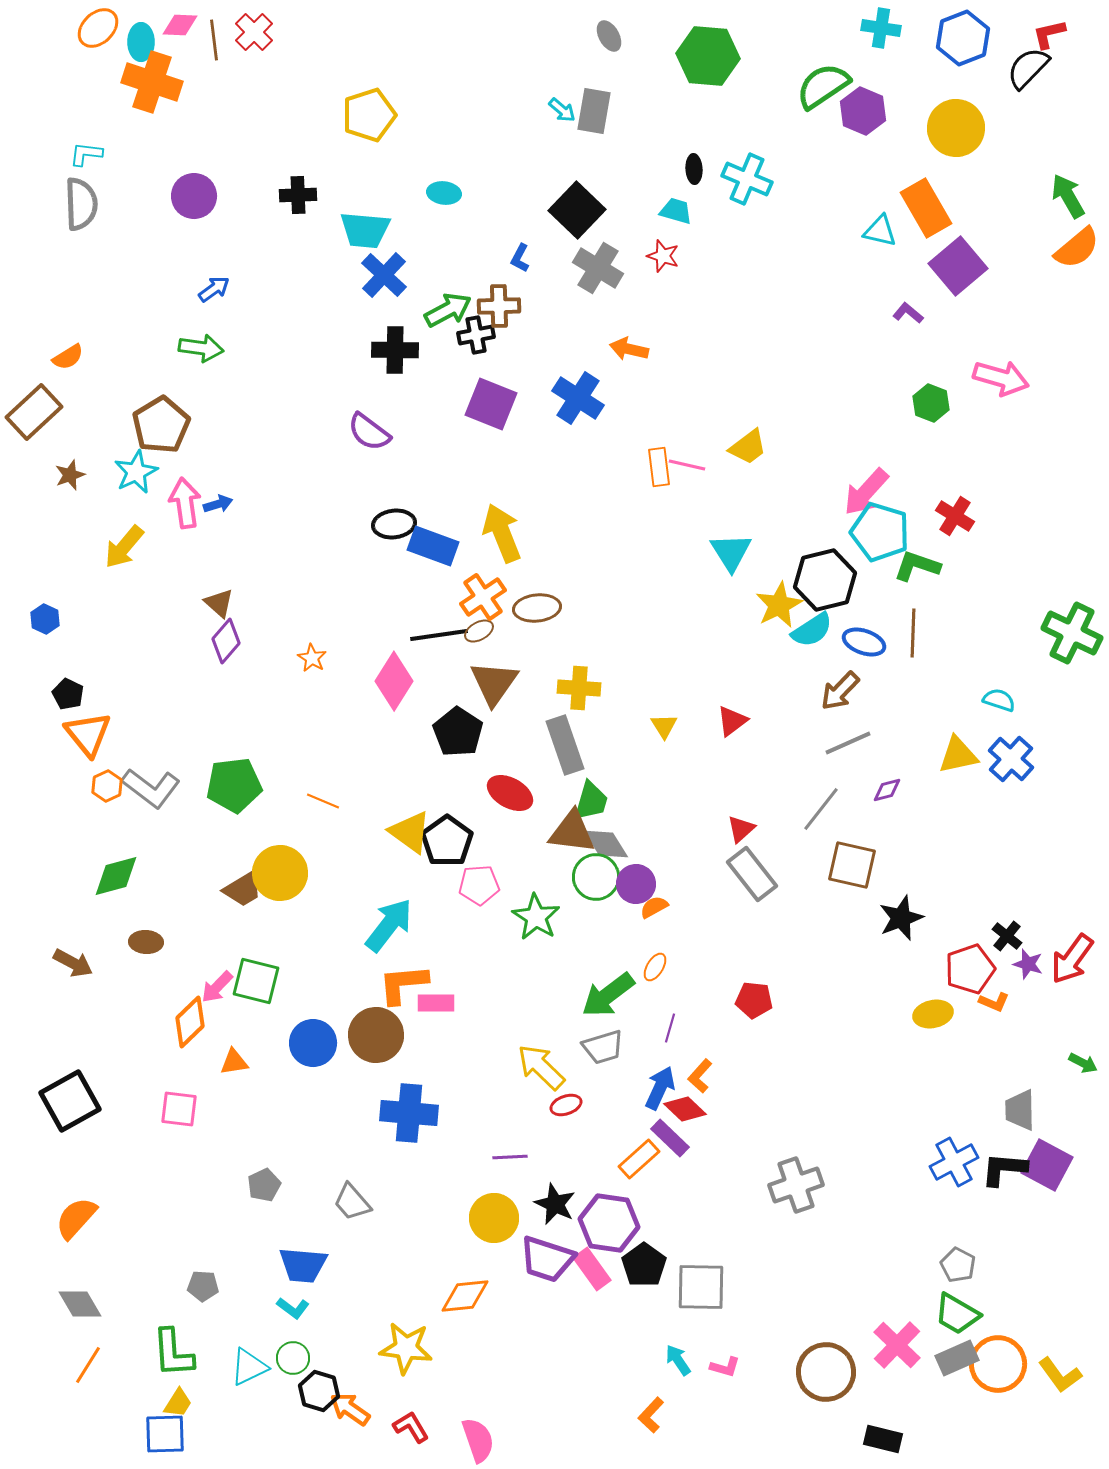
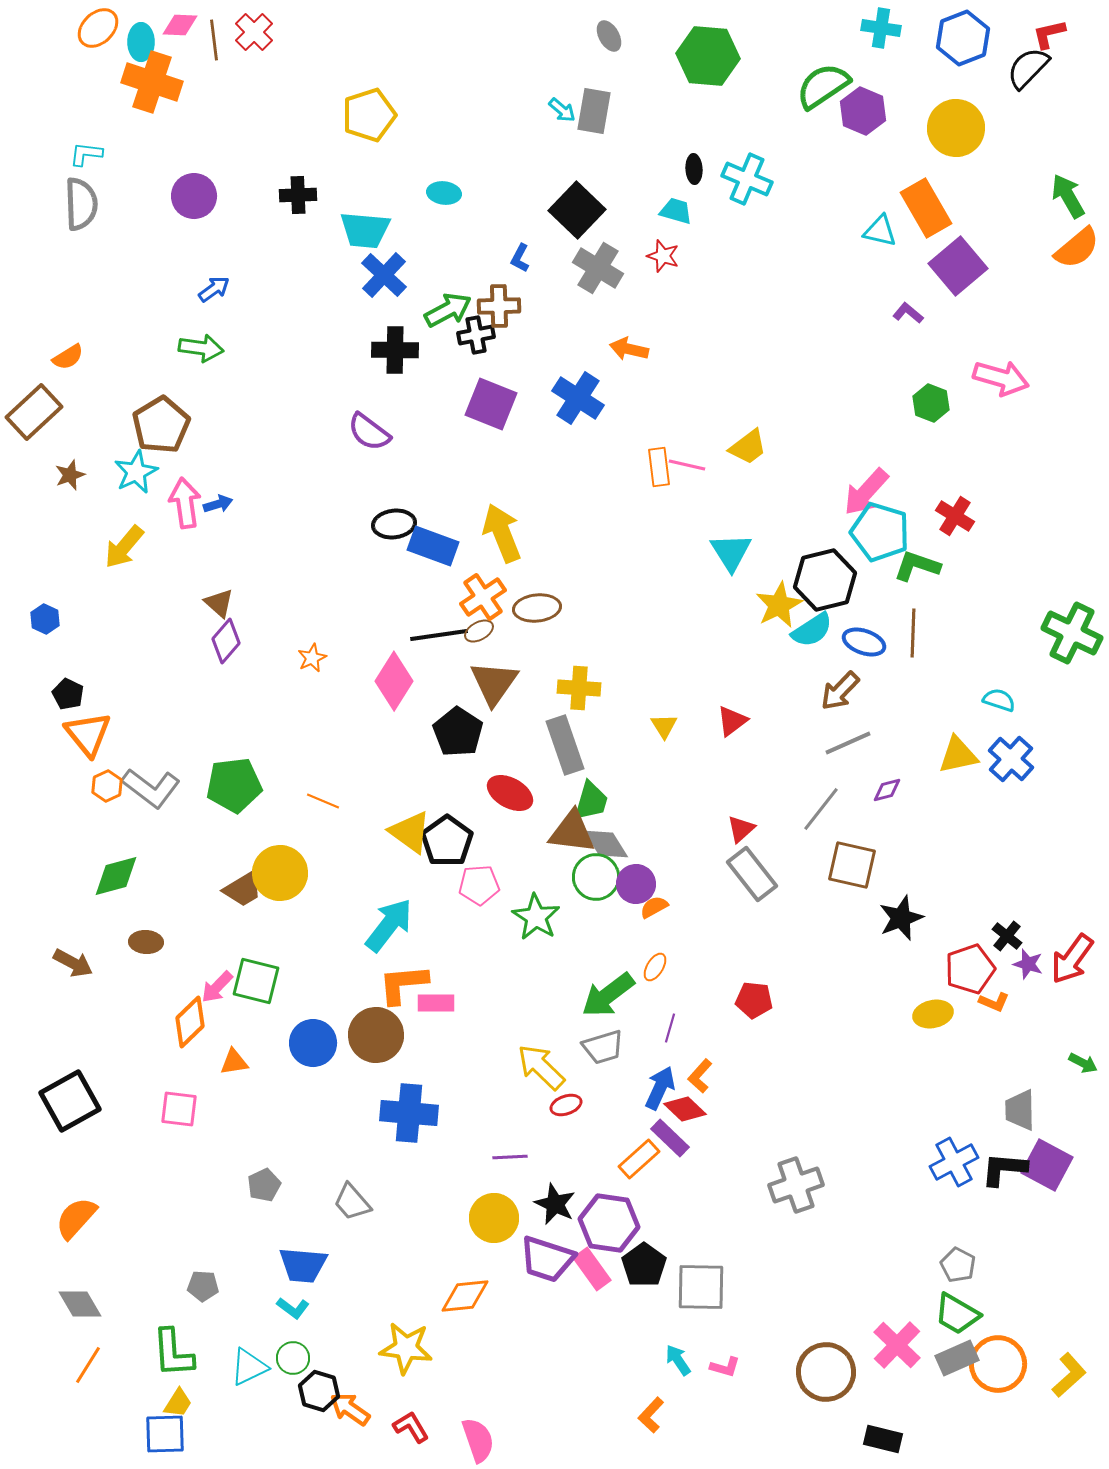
orange star at (312, 658): rotated 16 degrees clockwise
yellow L-shape at (1060, 1375): moved 9 px right; rotated 96 degrees counterclockwise
